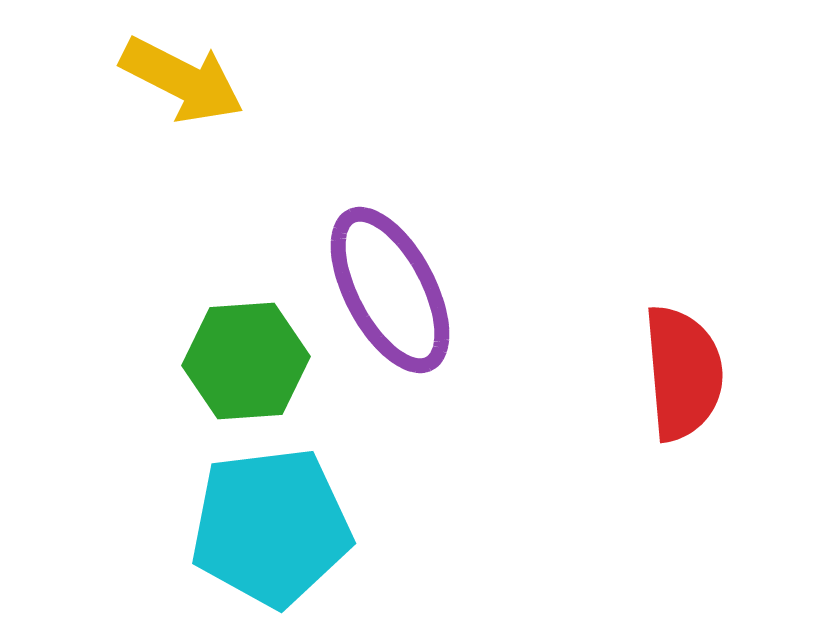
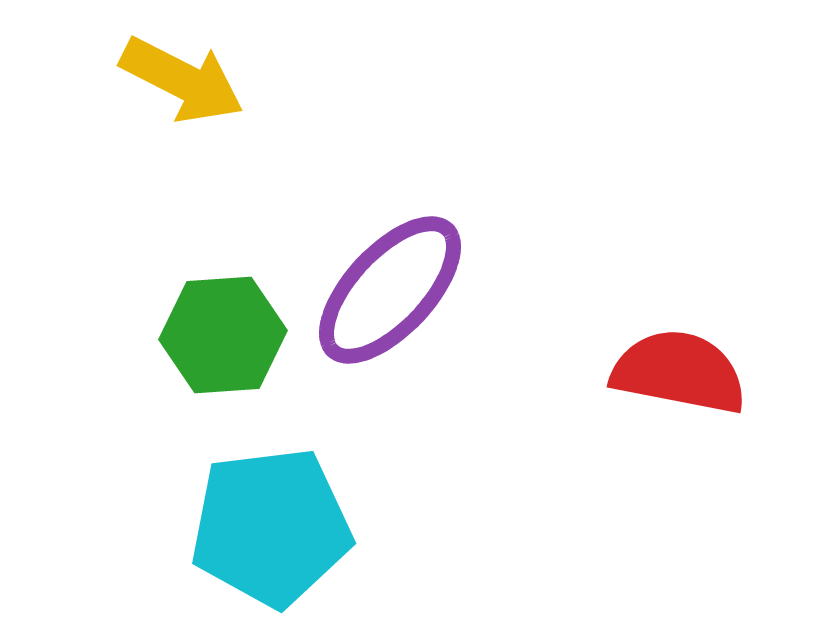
purple ellipse: rotated 71 degrees clockwise
green hexagon: moved 23 px left, 26 px up
red semicircle: moved 4 px left, 1 px up; rotated 74 degrees counterclockwise
